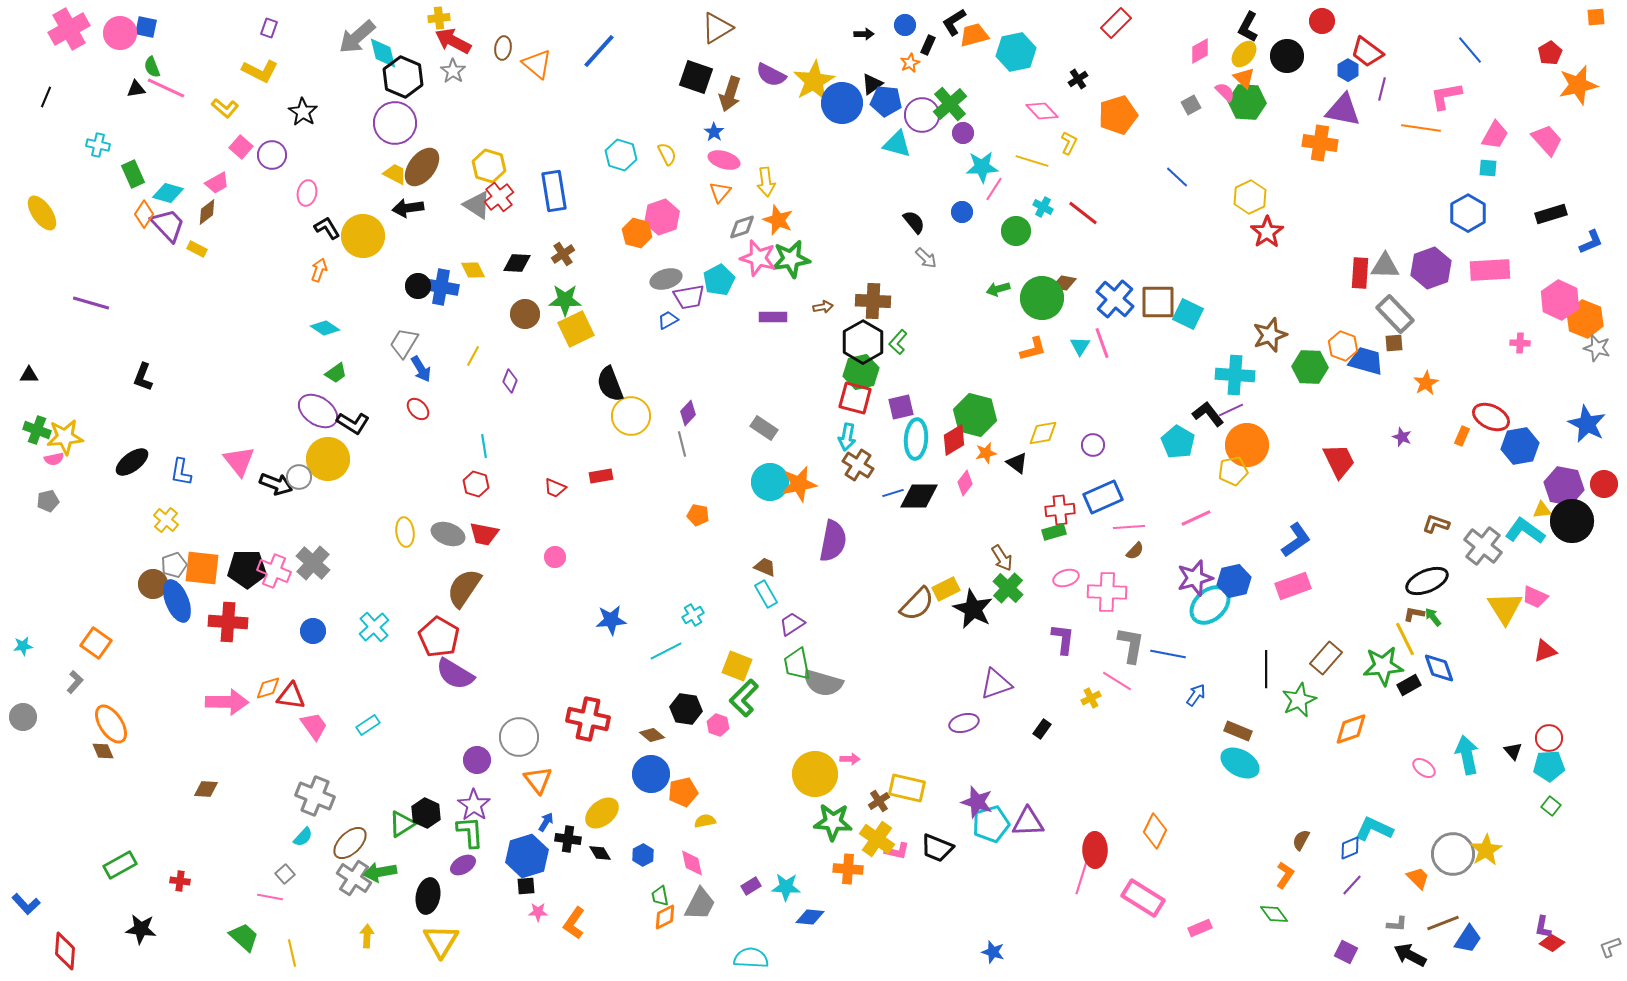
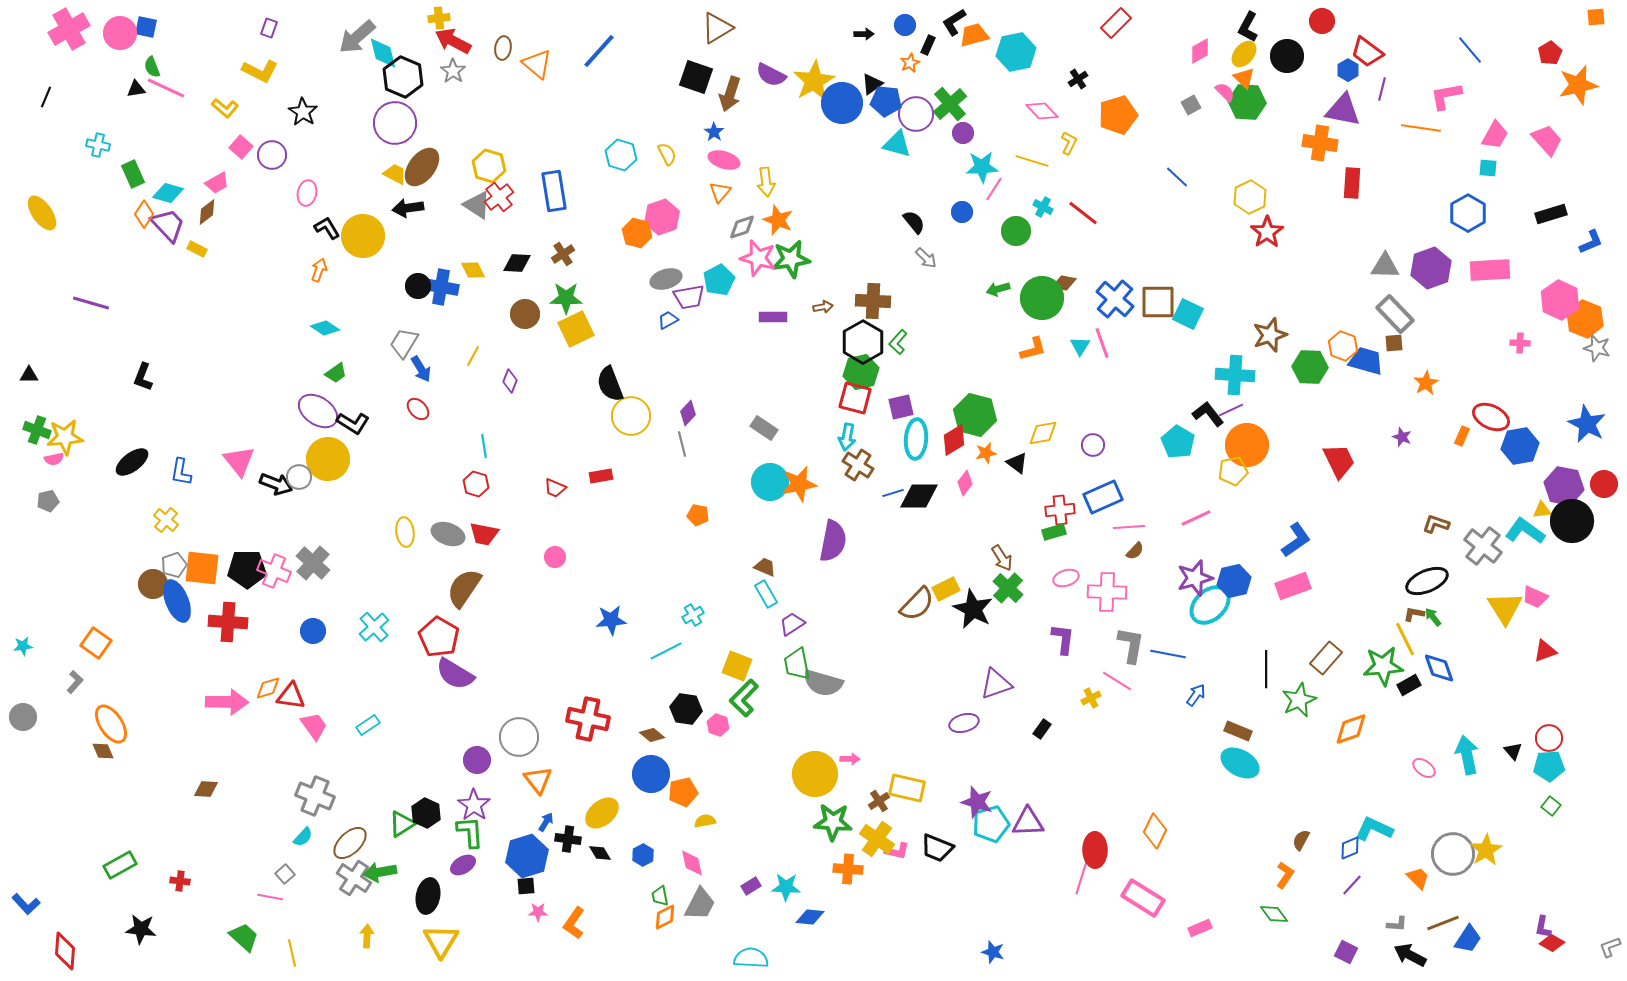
purple circle at (922, 115): moved 6 px left, 1 px up
red rectangle at (1360, 273): moved 8 px left, 90 px up
green star at (565, 300): moved 1 px right, 2 px up
